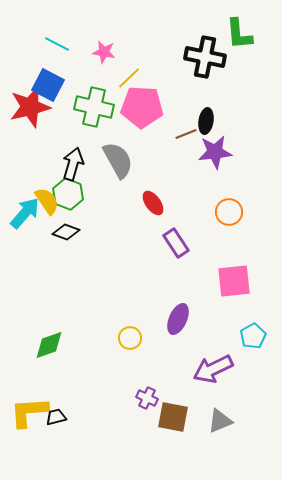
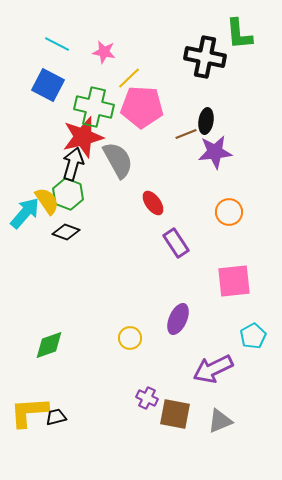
red star: moved 53 px right, 30 px down
brown square: moved 2 px right, 3 px up
